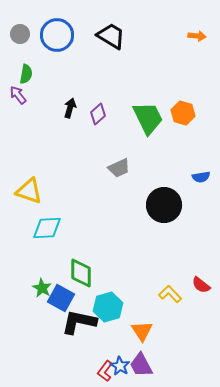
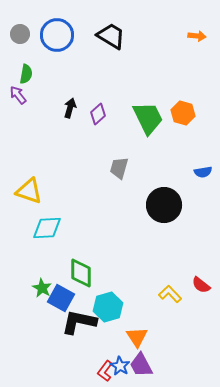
gray trapezoid: rotated 130 degrees clockwise
blue semicircle: moved 2 px right, 5 px up
orange triangle: moved 5 px left, 6 px down
